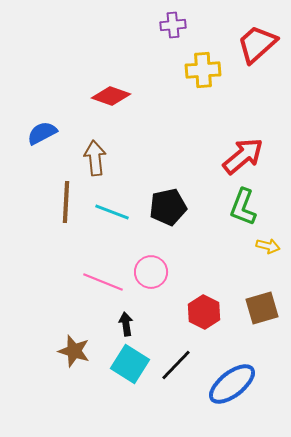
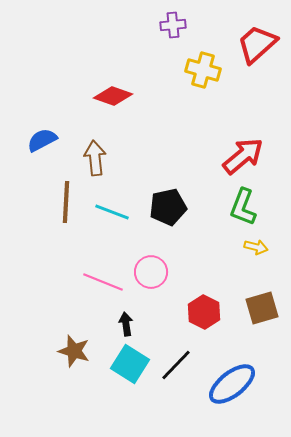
yellow cross: rotated 20 degrees clockwise
red diamond: moved 2 px right
blue semicircle: moved 7 px down
yellow arrow: moved 12 px left, 1 px down
